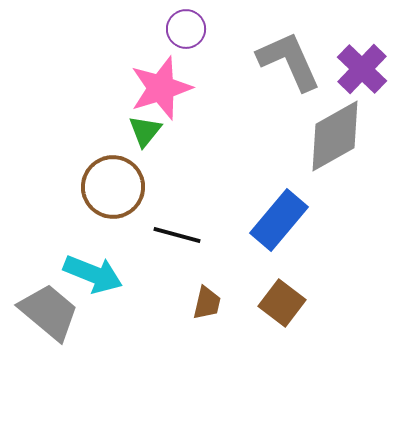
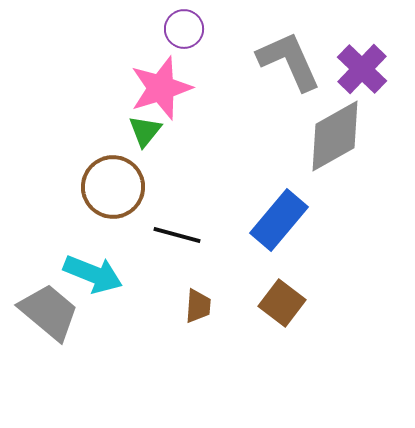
purple circle: moved 2 px left
brown trapezoid: moved 9 px left, 3 px down; rotated 9 degrees counterclockwise
